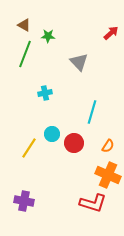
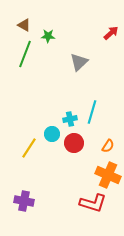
gray triangle: rotated 30 degrees clockwise
cyan cross: moved 25 px right, 26 px down
